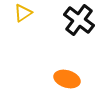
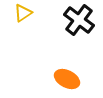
orange ellipse: rotated 10 degrees clockwise
